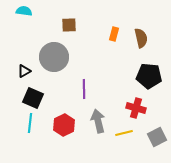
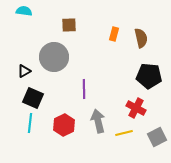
red cross: rotated 12 degrees clockwise
